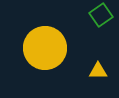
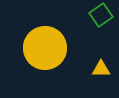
yellow triangle: moved 3 px right, 2 px up
